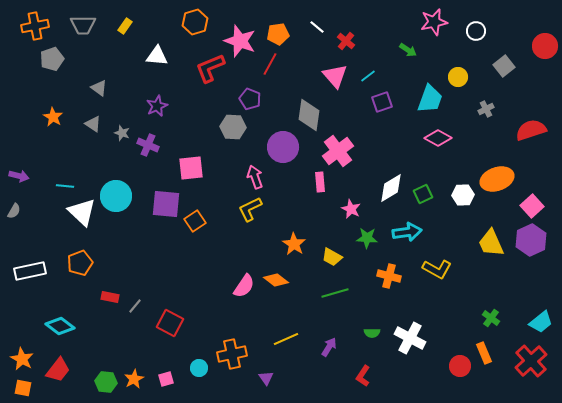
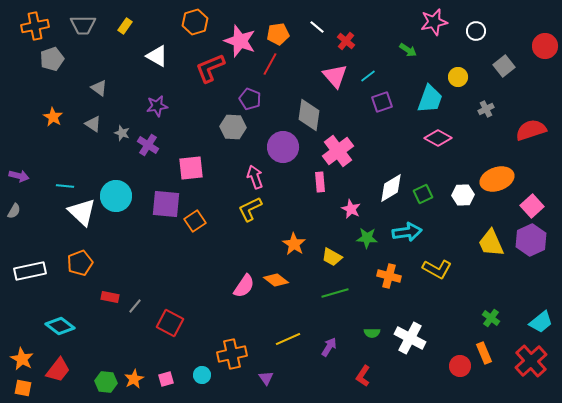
white triangle at (157, 56): rotated 25 degrees clockwise
purple star at (157, 106): rotated 15 degrees clockwise
purple cross at (148, 145): rotated 10 degrees clockwise
yellow line at (286, 339): moved 2 px right
cyan circle at (199, 368): moved 3 px right, 7 px down
